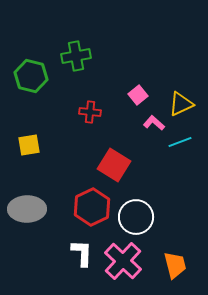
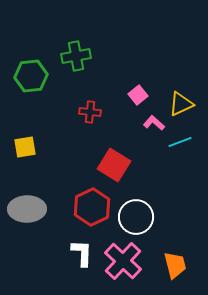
green hexagon: rotated 20 degrees counterclockwise
yellow square: moved 4 px left, 2 px down
